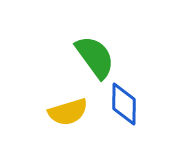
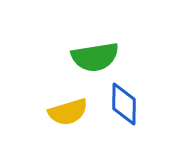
green semicircle: rotated 117 degrees clockwise
